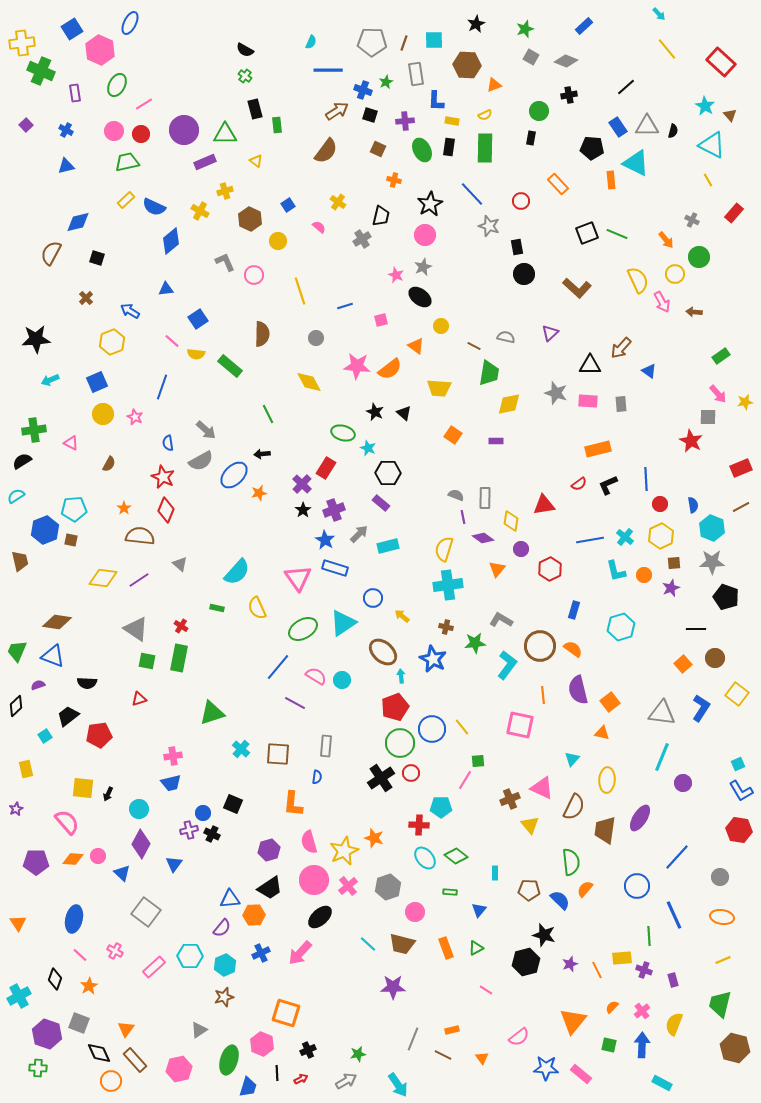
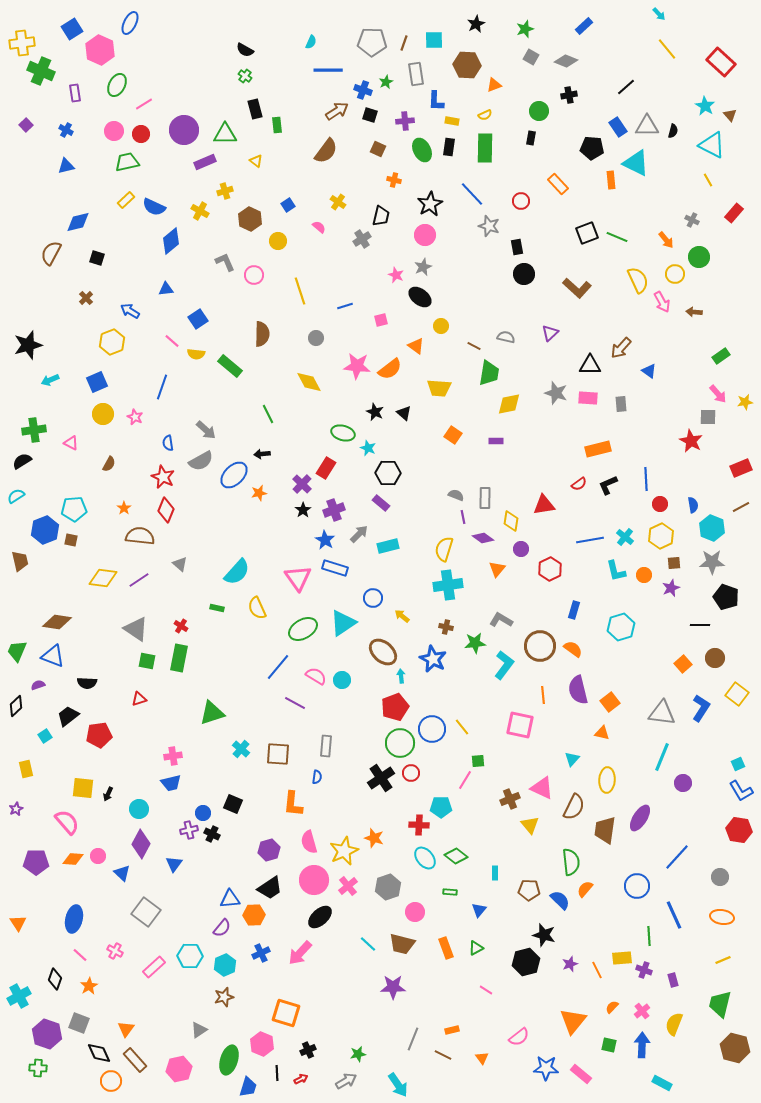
green line at (617, 234): moved 3 px down
black star at (36, 339): moved 8 px left, 6 px down; rotated 12 degrees counterclockwise
pink rectangle at (588, 401): moved 3 px up
black line at (696, 629): moved 4 px right, 4 px up
cyan L-shape at (507, 665): moved 3 px left
